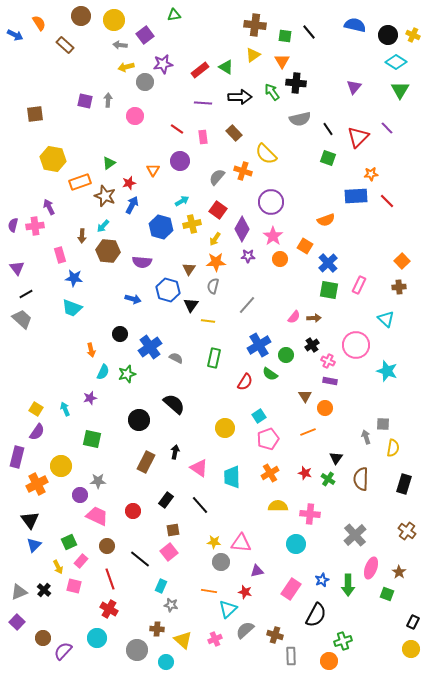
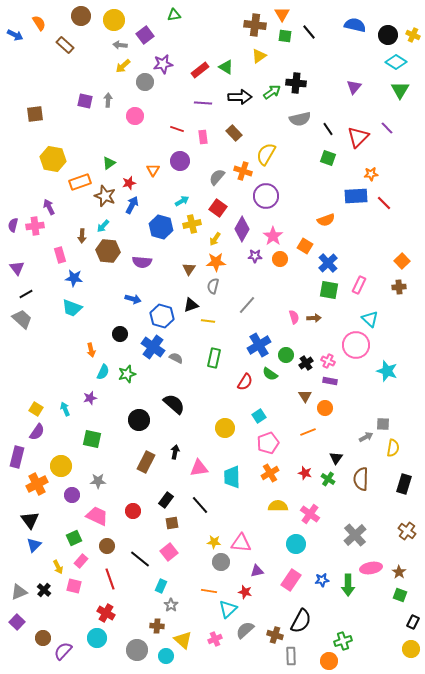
yellow triangle at (253, 55): moved 6 px right, 1 px down
orange triangle at (282, 61): moved 47 px up
yellow arrow at (126, 67): moved 3 px left, 1 px up; rotated 28 degrees counterclockwise
green arrow at (272, 92): rotated 90 degrees clockwise
red line at (177, 129): rotated 16 degrees counterclockwise
yellow semicircle at (266, 154): rotated 75 degrees clockwise
red line at (387, 201): moved 3 px left, 2 px down
purple circle at (271, 202): moved 5 px left, 6 px up
red square at (218, 210): moved 2 px up
purple star at (248, 256): moved 7 px right
blue hexagon at (168, 290): moved 6 px left, 26 px down
black triangle at (191, 305): rotated 35 degrees clockwise
pink semicircle at (294, 317): rotated 56 degrees counterclockwise
cyan triangle at (386, 319): moved 16 px left
black cross at (312, 345): moved 6 px left, 18 px down
blue cross at (150, 347): moved 3 px right; rotated 20 degrees counterclockwise
gray arrow at (366, 437): rotated 80 degrees clockwise
pink pentagon at (268, 439): moved 4 px down
pink triangle at (199, 468): rotated 42 degrees counterclockwise
purple circle at (80, 495): moved 8 px left
pink cross at (310, 514): rotated 30 degrees clockwise
brown square at (173, 530): moved 1 px left, 7 px up
green square at (69, 542): moved 5 px right, 4 px up
pink ellipse at (371, 568): rotated 60 degrees clockwise
blue star at (322, 580): rotated 16 degrees clockwise
pink rectangle at (291, 589): moved 9 px up
green square at (387, 594): moved 13 px right, 1 px down
gray star at (171, 605): rotated 24 degrees clockwise
red cross at (109, 609): moved 3 px left, 4 px down
black semicircle at (316, 615): moved 15 px left, 6 px down
brown cross at (157, 629): moved 3 px up
cyan circle at (166, 662): moved 6 px up
